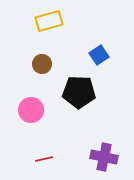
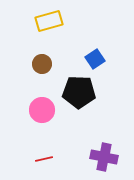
blue square: moved 4 px left, 4 px down
pink circle: moved 11 px right
